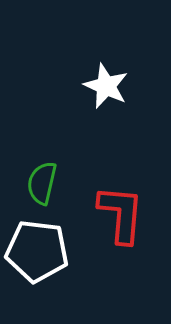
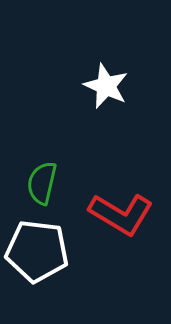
red L-shape: rotated 116 degrees clockwise
